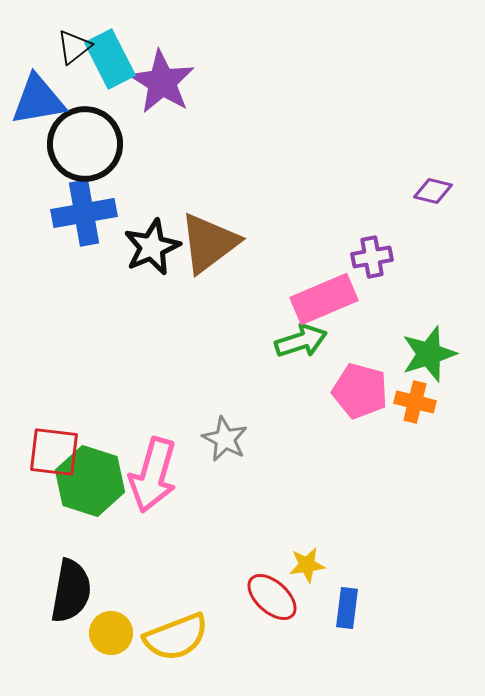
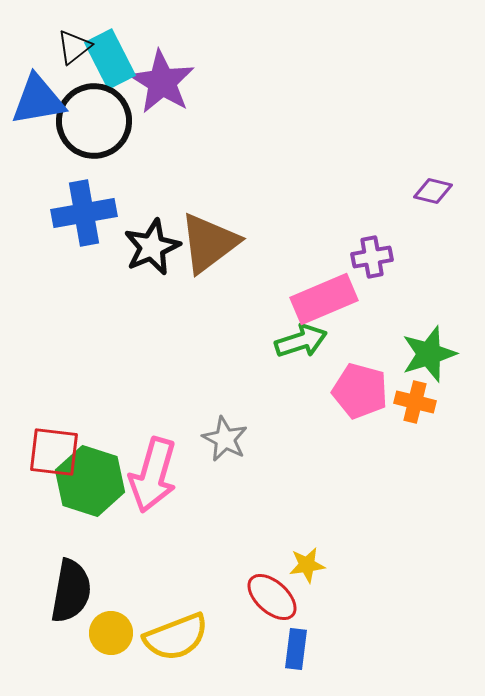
black circle: moved 9 px right, 23 px up
blue rectangle: moved 51 px left, 41 px down
